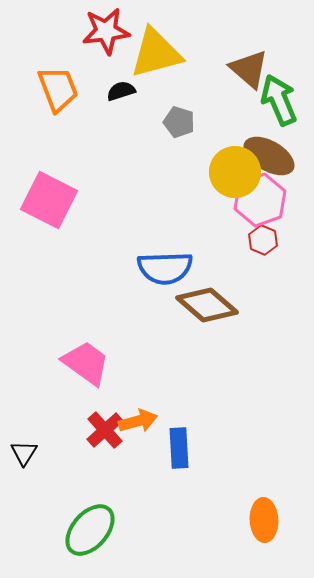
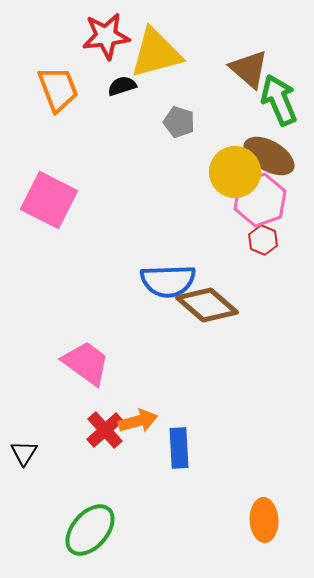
red star: moved 5 px down
black semicircle: moved 1 px right, 5 px up
blue semicircle: moved 3 px right, 13 px down
